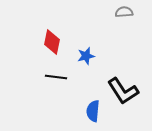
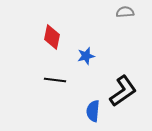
gray semicircle: moved 1 px right
red diamond: moved 5 px up
black line: moved 1 px left, 3 px down
black L-shape: rotated 92 degrees counterclockwise
